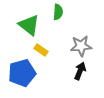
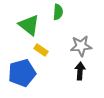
black arrow: rotated 18 degrees counterclockwise
